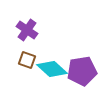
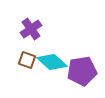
purple cross: moved 4 px right, 1 px up; rotated 20 degrees clockwise
cyan diamond: moved 7 px up
